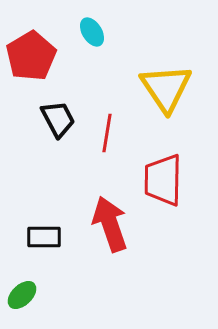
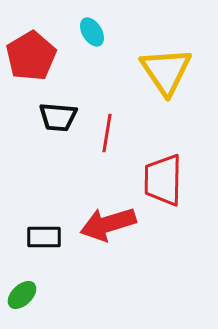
yellow triangle: moved 17 px up
black trapezoid: moved 2 px up; rotated 123 degrees clockwise
red arrow: moved 2 px left; rotated 88 degrees counterclockwise
